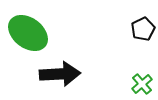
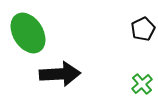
green ellipse: rotated 21 degrees clockwise
